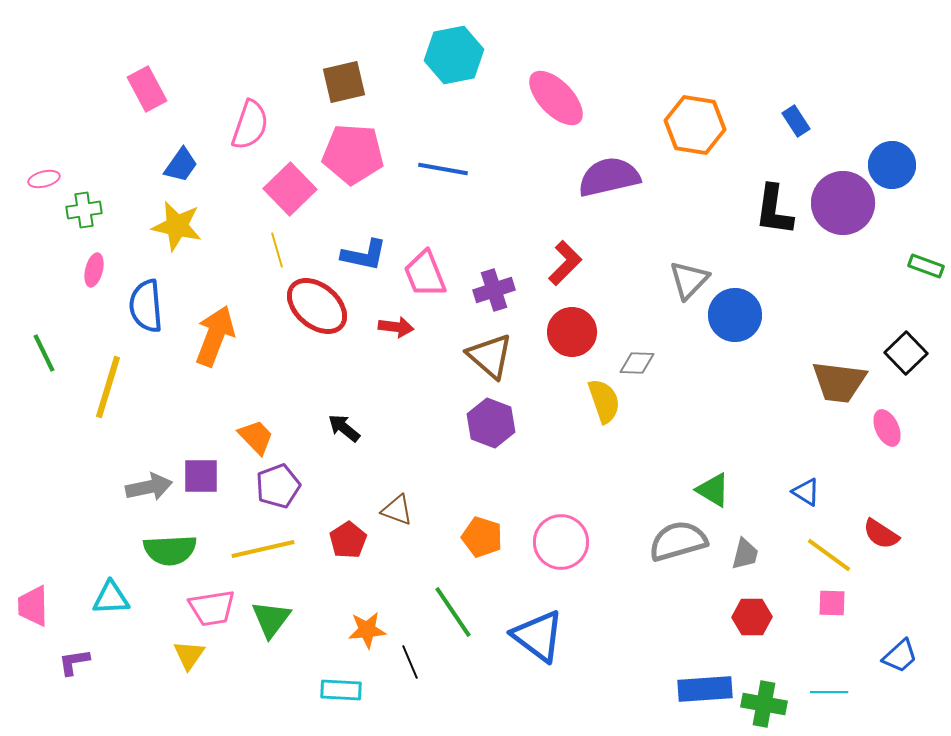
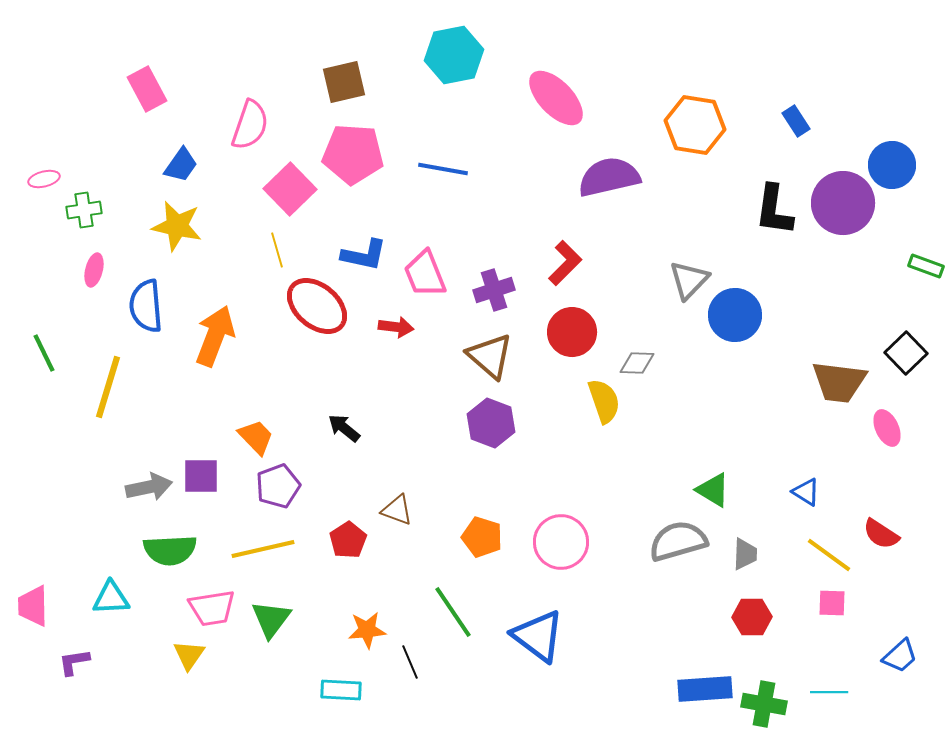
gray trapezoid at (745, 554): rotated 12 degrees counterclockwise
